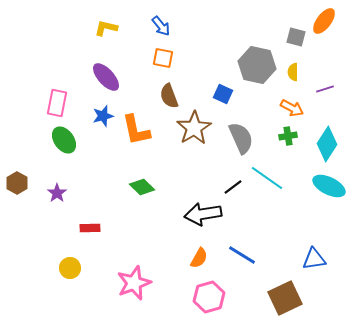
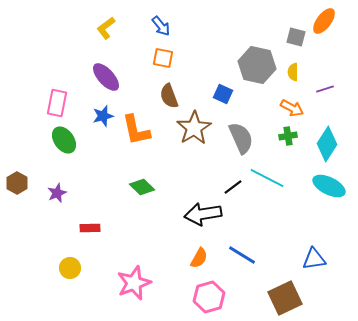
yellow L-shape: rotated 50 degrees counterclockwise
cyan line: rotated 8 degrees counterclockwise
purple star: rotated 12 degrees clockwise
